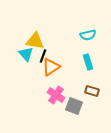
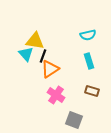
cyan rectangle: moved 1 px right, 1 px up
orange triangle: moved 1 px left, 2 px down
gray square: moved 14 px down
